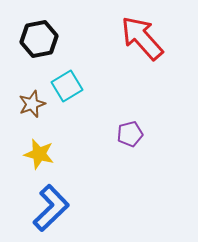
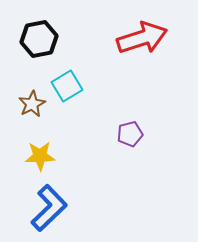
red arrow: rotated 114 degrees clockwise
brown star: rotated 8 degrees counterclockwise
yellow star: moved 1 px right, 2 px down; rotated 16 degrees counterclockwise
blue L-shape: moved 2 px left
